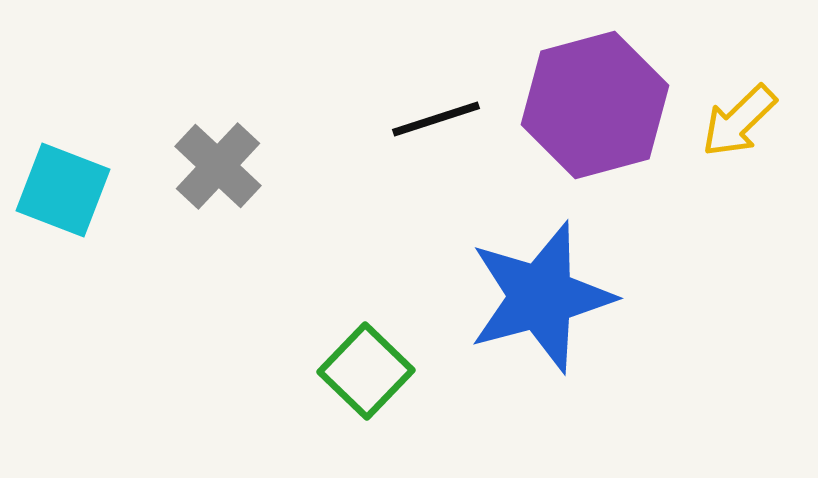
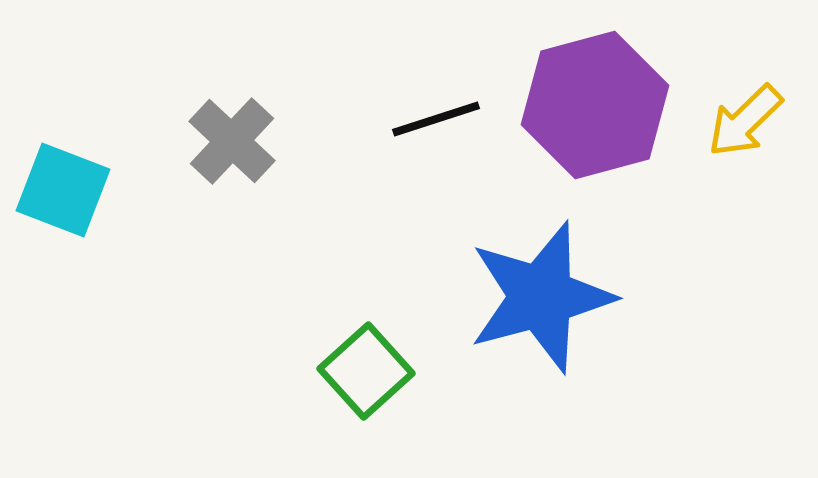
yellow arrow: moved 6 px right
gray cross: moved 14 px right, 25 px up
green square: rotated 4 degrees clockwise
